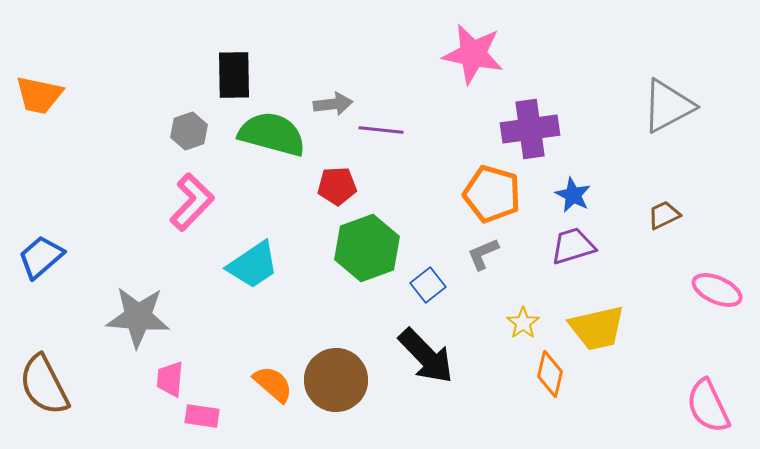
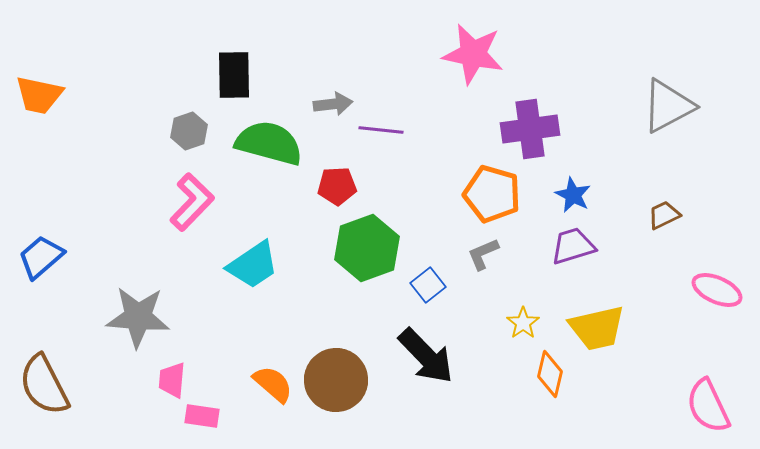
green semicircle: moved 3 px left, 9 px down
pink trapezoid: moved 2 px right, 1 px down
